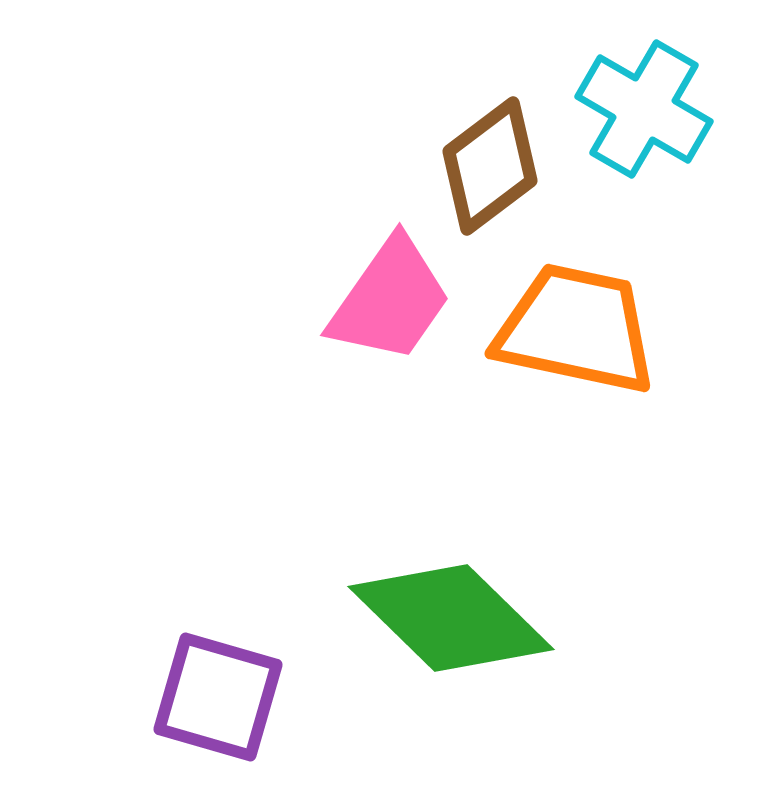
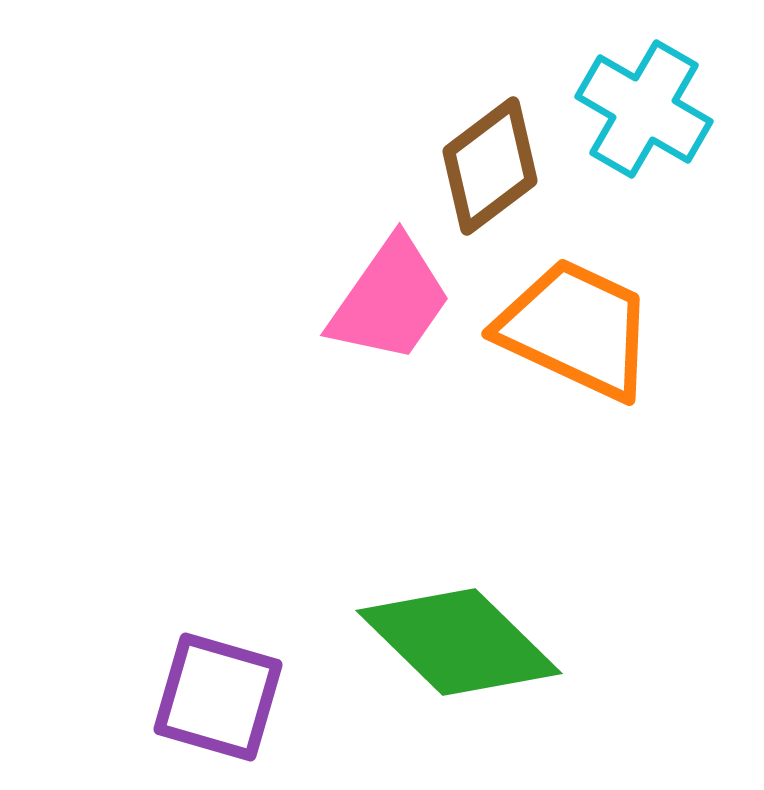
orange trapezoid: rotated 13 degrees clockwise
green diamond: moved 8 px right, 24 px down
